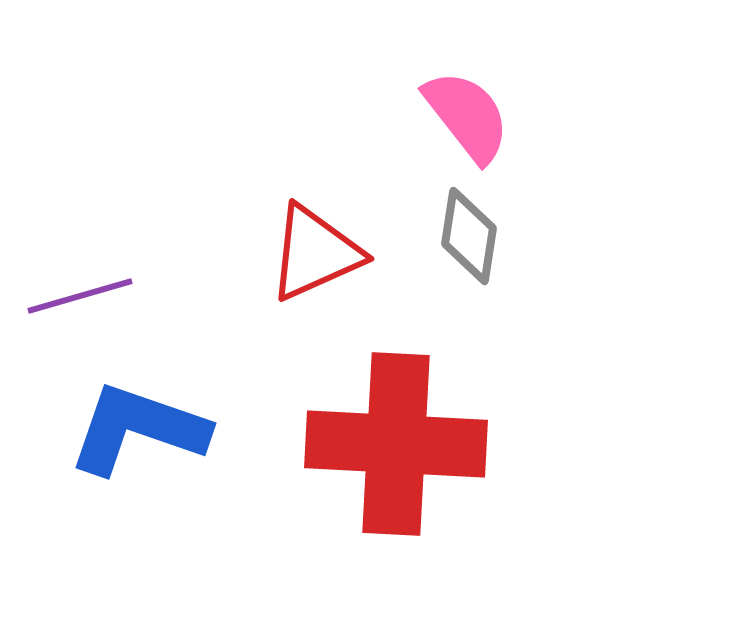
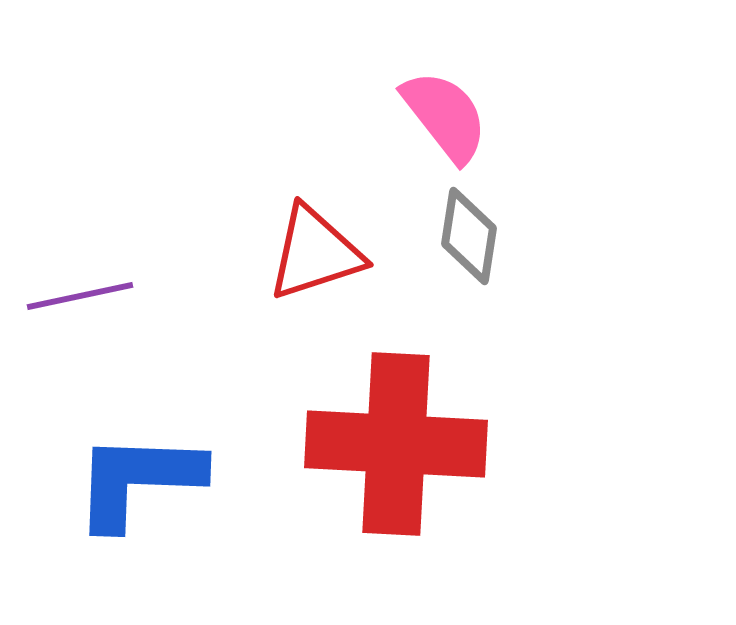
pink semicircle: moved 22 px left
red triangle: rotated 6 degrees clockwise
purple line: rotated 4 degrees clockwise
blue L-shape: moved 51 px down; rotated 17 degrees counterclockwise
